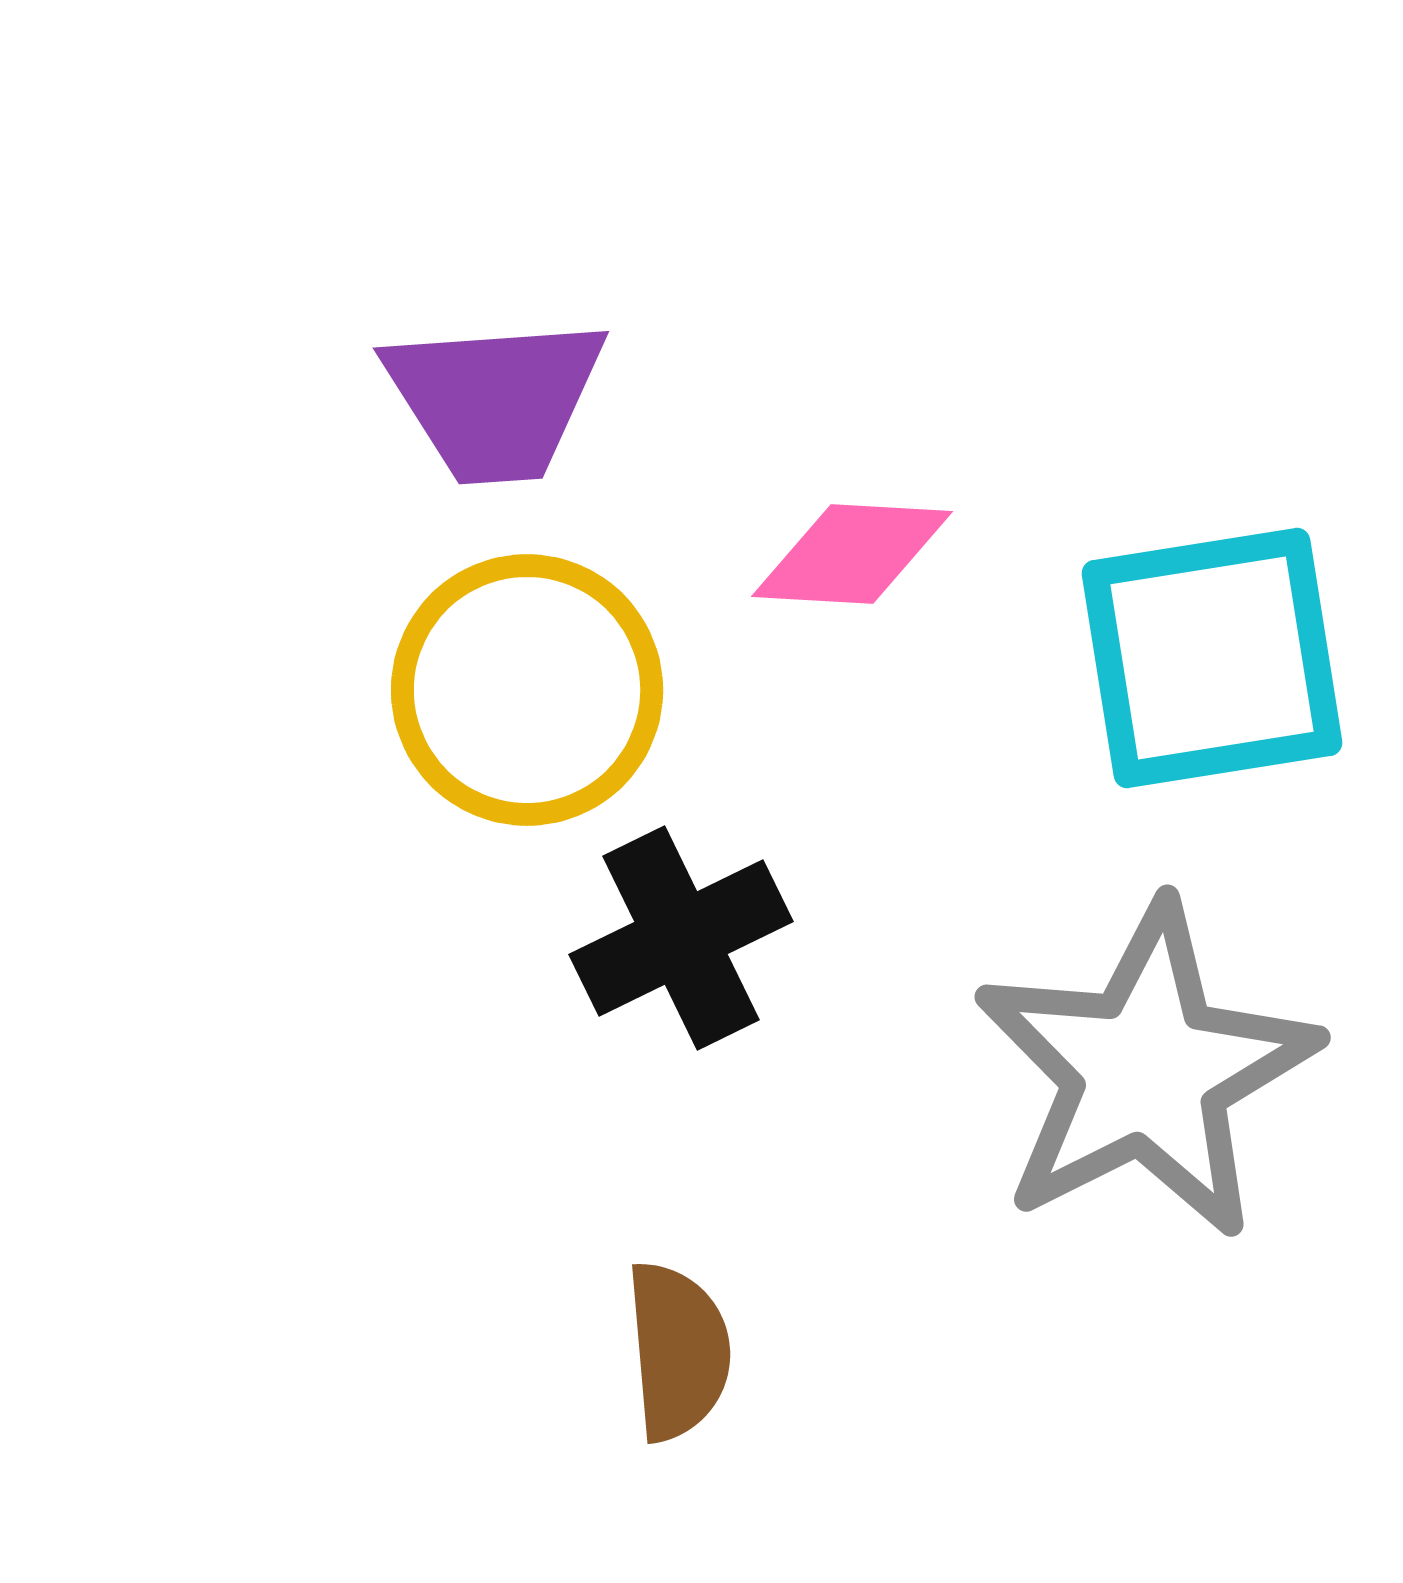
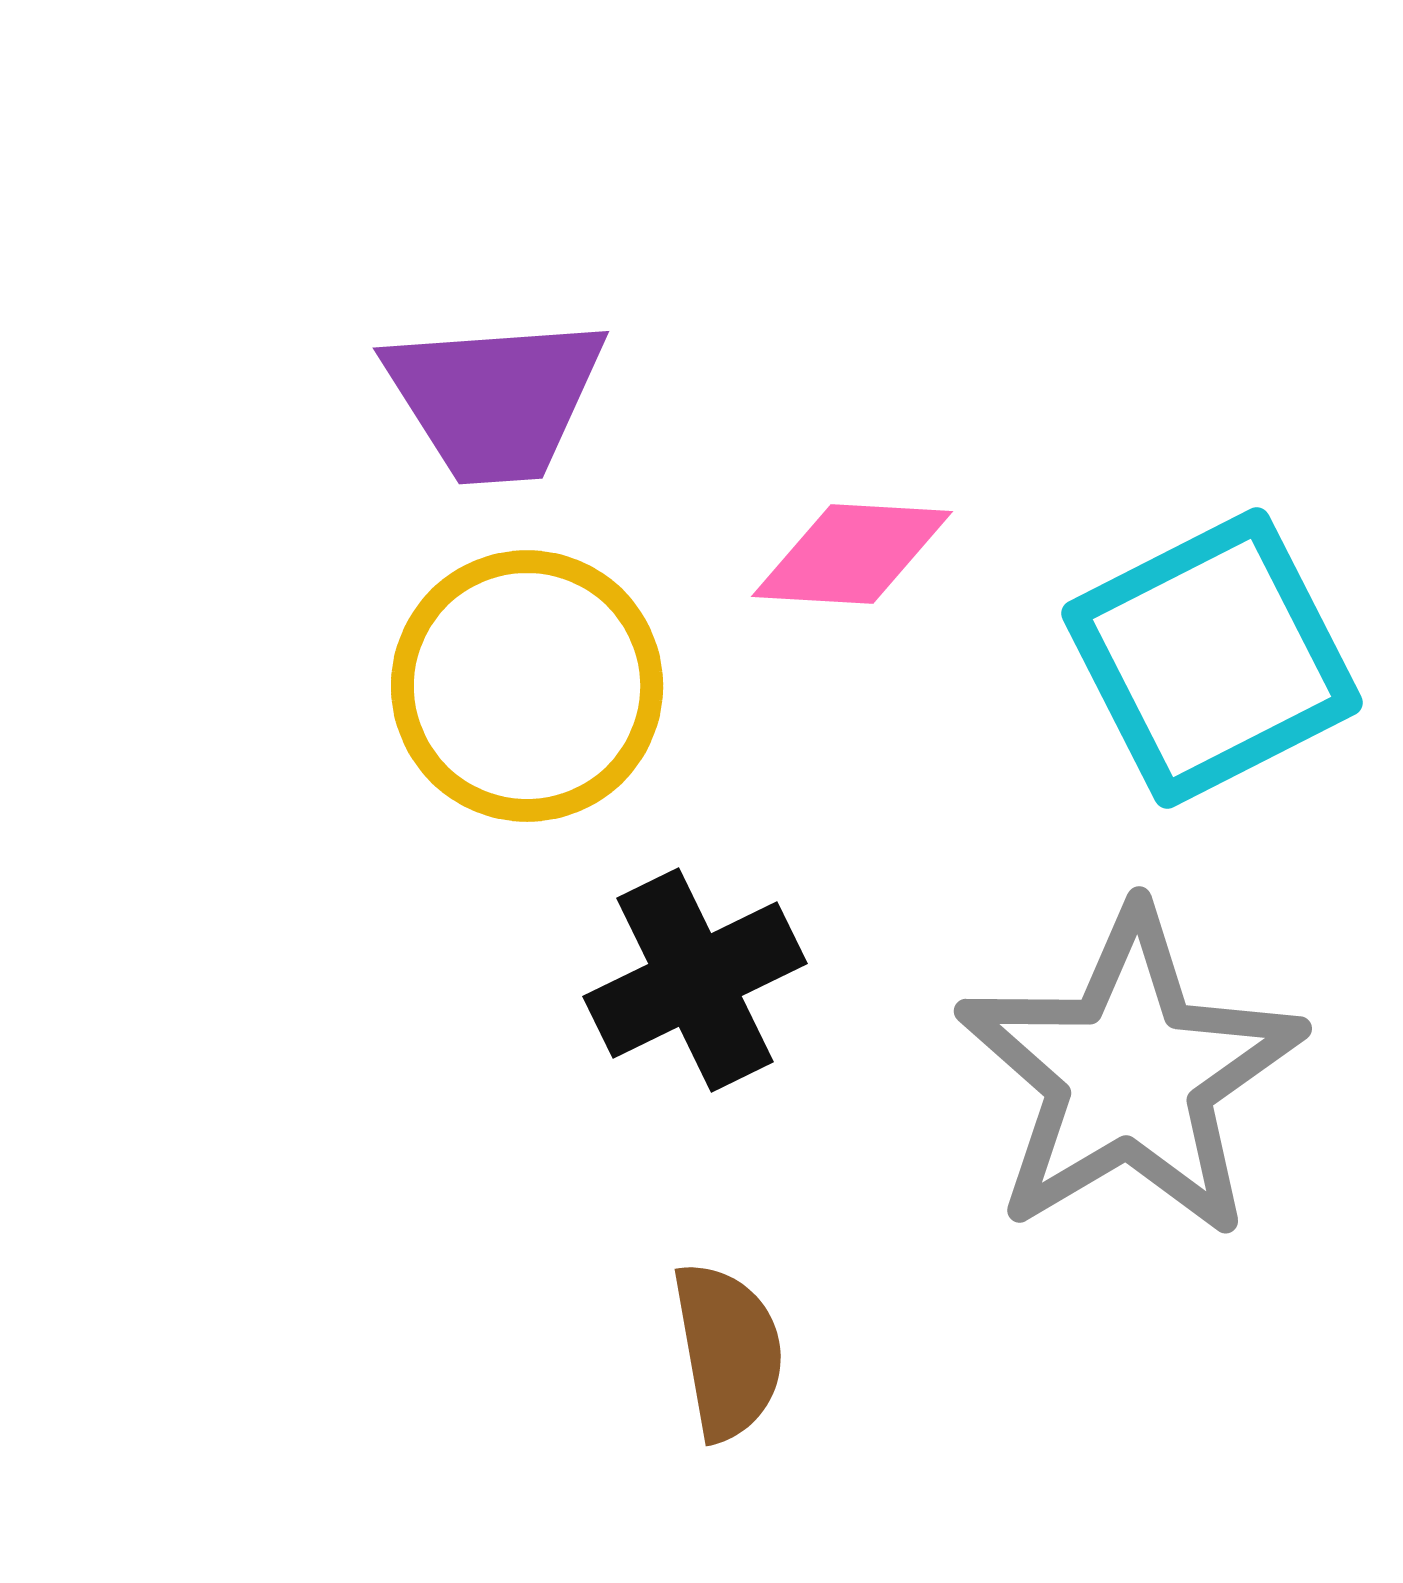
cyan square: rotated 18 degrees counterclockwise
yellow circle: moved 4 px up
black cross: moved 14 px right, 42 px down
gray star: moved 16 px left, 3 px down; rotated 4 degrees counterclockwise
brown semicircle: moved 50 px right; rotated 5 degrees counterclockwise
